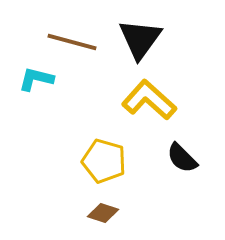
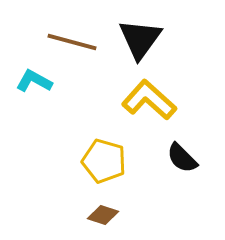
cyan L-shape: moved 2 px left, 2 px down; rotated 15 degrees clockwise
brown diamond: moved 2 px down
